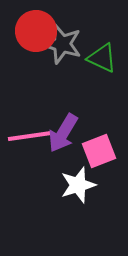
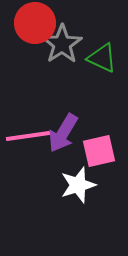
red circle: moved 1 px left, 8 px up
gray star: rotated 21 degrees clockwise
pink line: moved 2 px left
pink square: rotated 8 degrees clockwise
